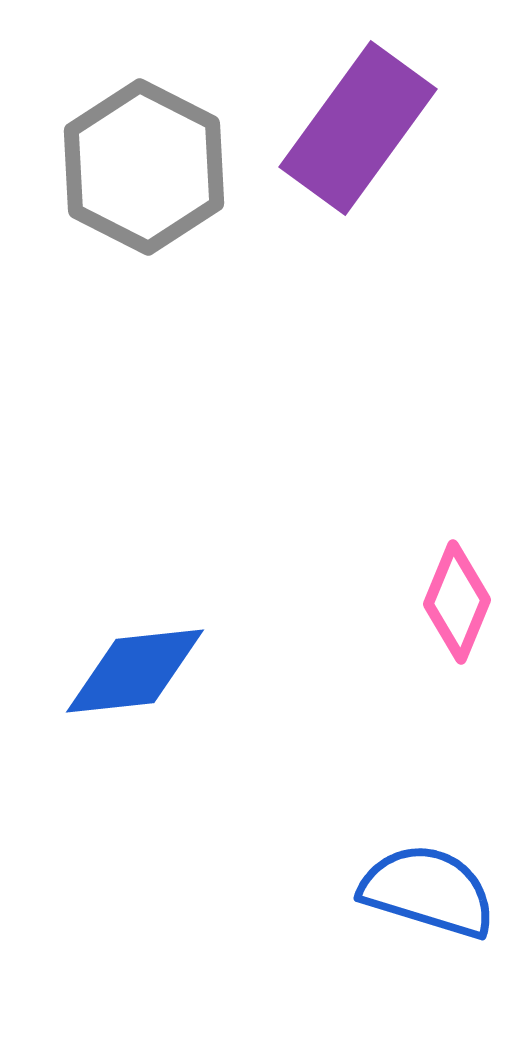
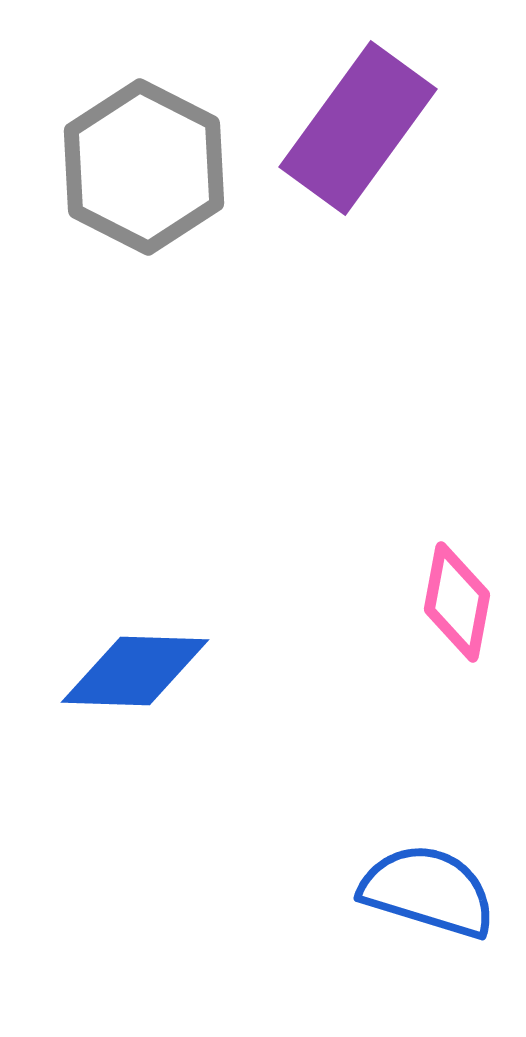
pink diamond: rotated 12 degrees counterclockwise
blue diamond: rotated 8 degrees clockwise
